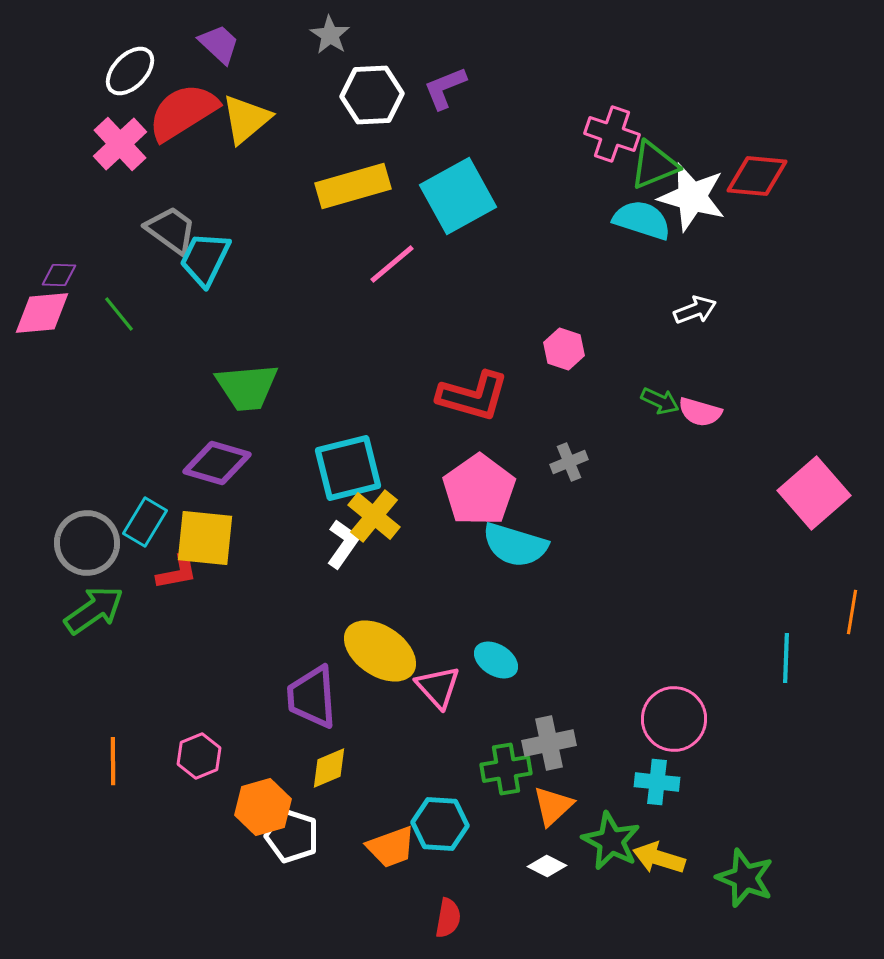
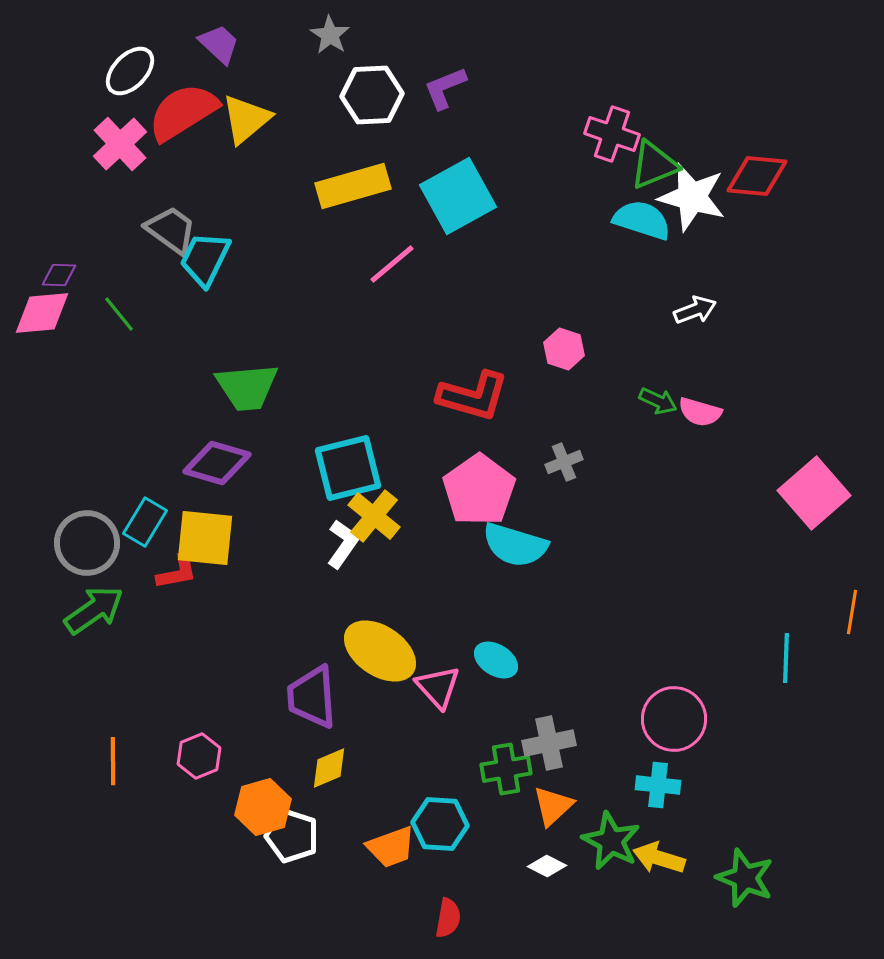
green arrow at (660, 401): moved 2 px left
gray cross at (569, 462): moved 5 px left
cyan cross at (657, 782): moved 1 px right, 3 px down
